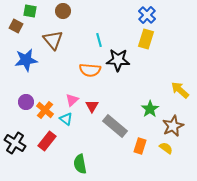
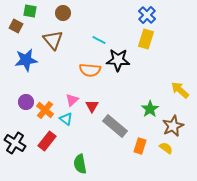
brown circle: moved 2 px down
cyan line: rotated 48 degrees counterclockwise
